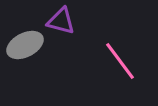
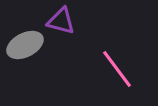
pink line: moved 3 px left, 8 px down
